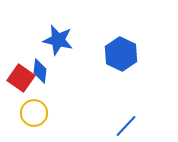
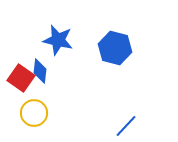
blue hexagon: moved 6 px left, 6 px up; rotated 12 degrees counterclockwise
